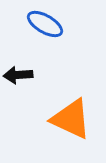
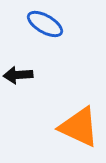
orange triangle: moved 8 px right, 8 px down
